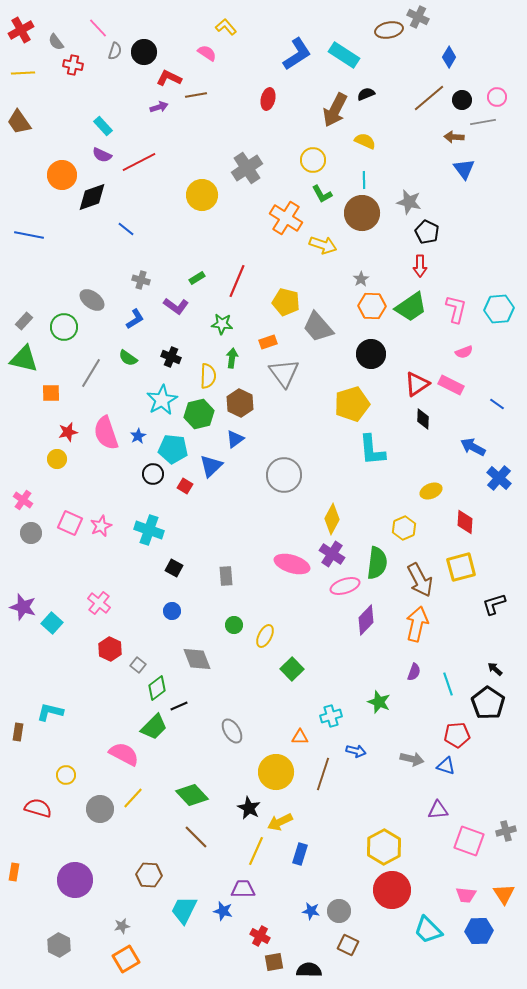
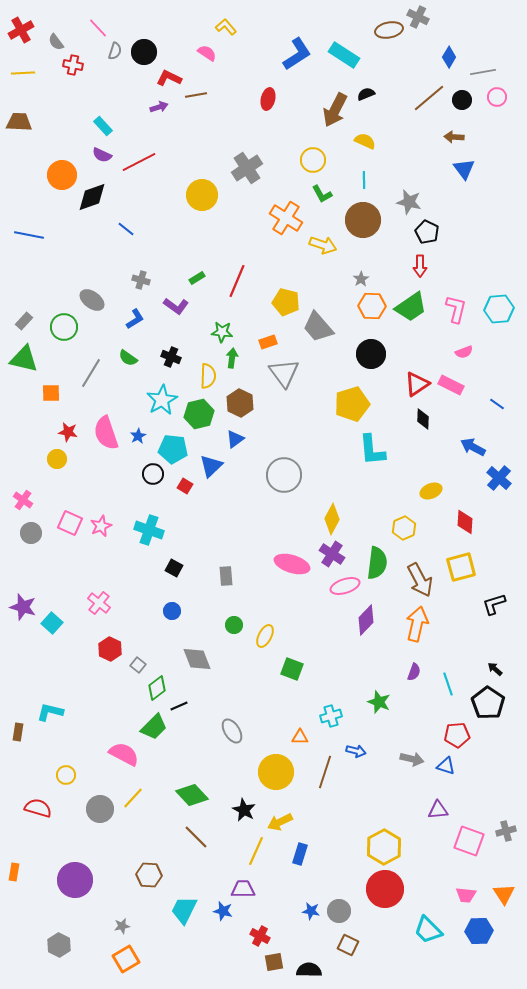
brown trapezoid at (19, 122): rotated 128 degrees clockwise
gray line at (483, 122): moved 50 px up
brown circle at (362, 213): moved 1 px right, 7 px down
green star at (222, 324): moved 8 px down
red star at (68, 432): rotated 24 degrees clockwise
green square at (292, 669): rotated 25 degrees counterclockwise
brown line at (323, 774): moved 2 px right, 2 px up
black star at (249, 808): moved 5 px left, 2 px down
red circle at (392, 890): moved 7 px left, 1 px up
